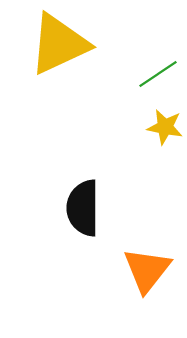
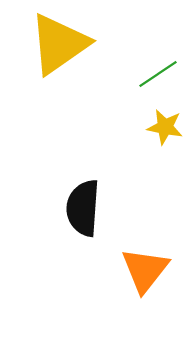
yellow triangle: rotated 10 degrees counterclockwise
black semicircle: rotated 4 degrees clockwise
orange triangle: moved 2 px left
